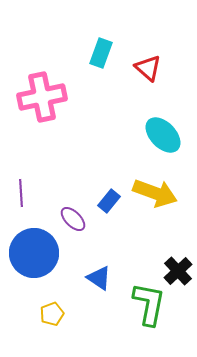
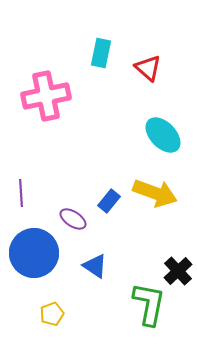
cyan rectangle: rotated 8 degrees counterclockwise
pink cross: moved 4 px right, 1 px up
purple ellipse: rotated 12 degrees counterclockwise
blue triangle: moved 4 px left, 12 px up
